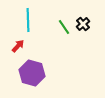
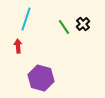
cyan line: moved 2 px left, 1 px up; rotated 20 degrees clockwise
red arrow: rotated 48 degrees counterclockwise
purple hexagon: moved 9 px right, 5 px down
